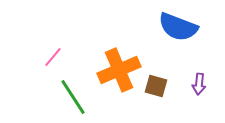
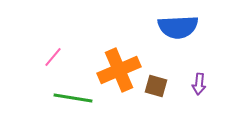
blue semicircle: rotated 24 degrees counterclockwise
green line: moved 1 px down; rotated 48 degrees counterclockwise
